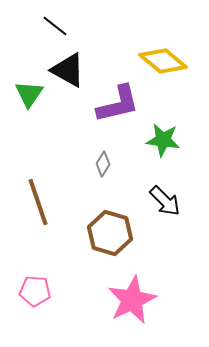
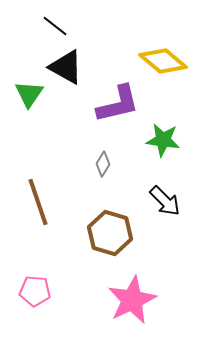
black triangle: moved 2 px left, 3 px up
